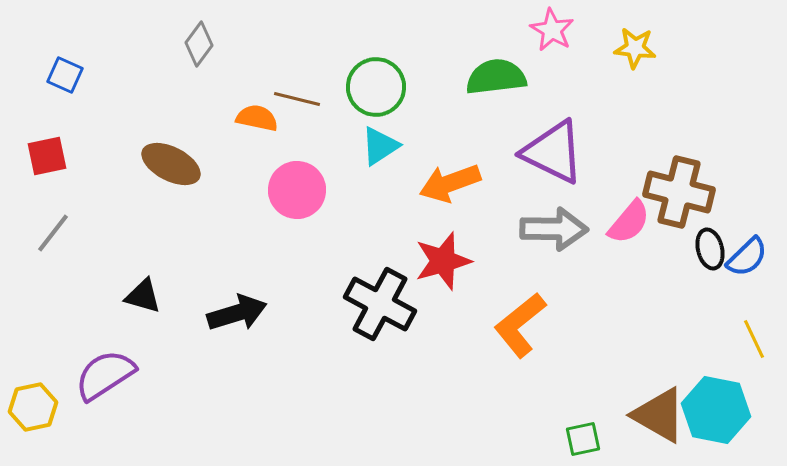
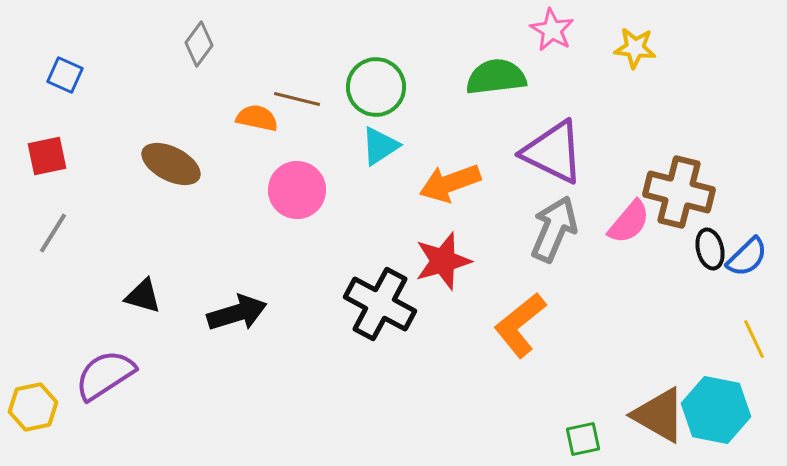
gray arrow: rotated 68 degrees counterclockwise
gray line: rotated 6 degrees counterclockwise
